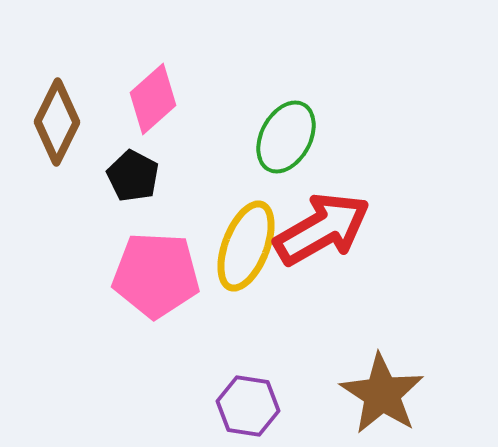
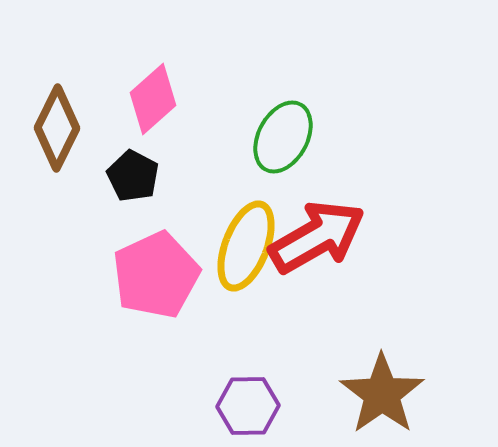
brown diamond: moved 6 px down
green ellipse: moved 3 px left
red arrow: moved 5 px left, 8 px down
pink pentagon: rotated 28 degrees counterclockwise
brown star: rotated 4 degrees clockwise
purple hexagon: rotated 10 degrees counterclockwise
